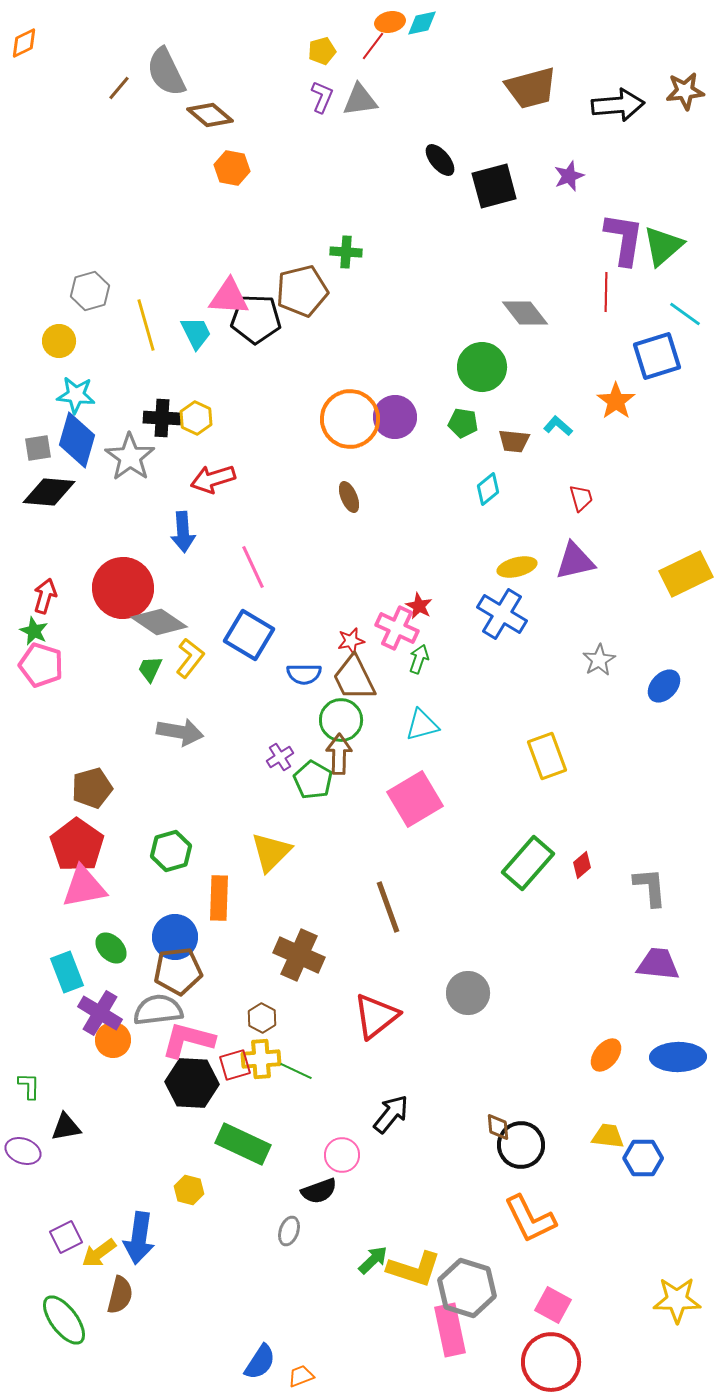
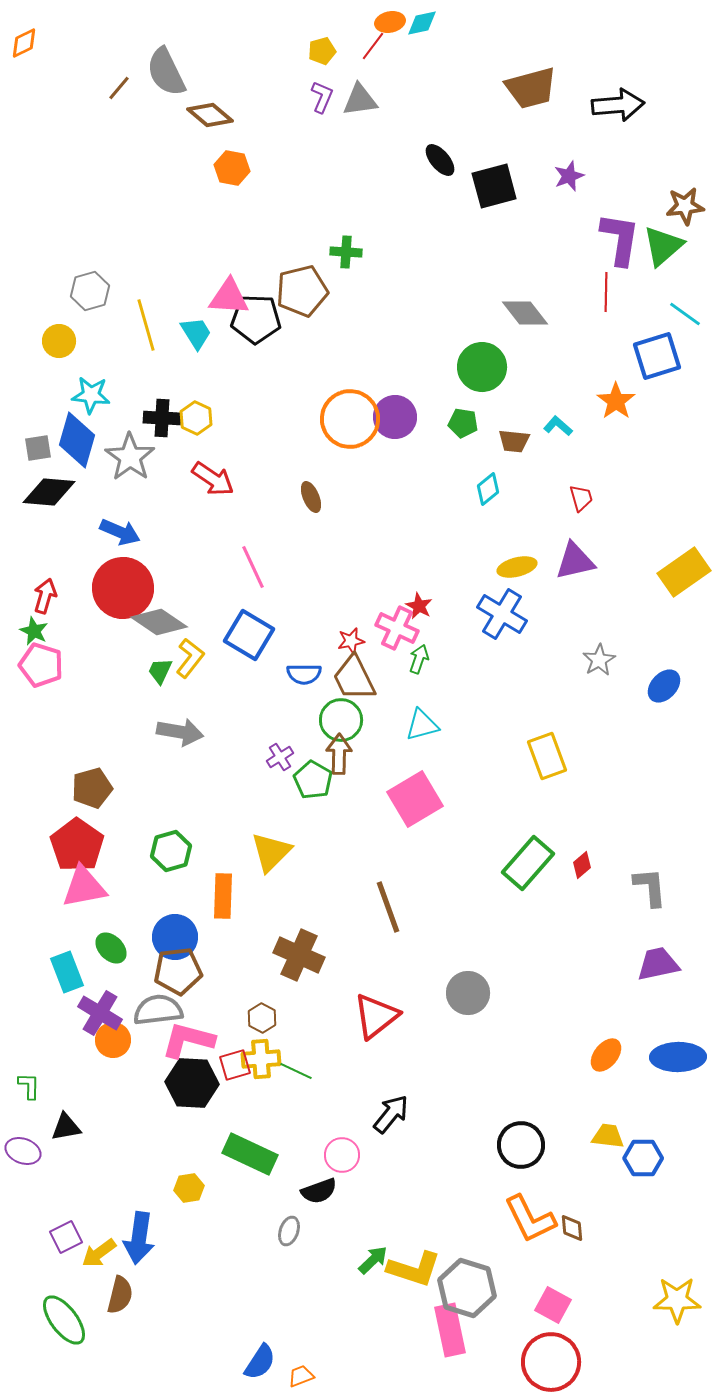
brown star at (685, 91): moved 115 px down
purple L-shape at (624, 239): moved 4 px left
cyan trapezoid at (196, 333): rotated 6 degrees counterclockwise
cyan star at (76, 395): moved 15 px right
red arrow at (213, 479): rotated 129 degrees counterclockwise
brown ellipse at (349, 497): moved 38 px left
blue arrow at (183, 532): moved 63 px left; rotated 63 degrees counterclockwise
yellow rectangle at (686, 574): moved 2 px left, 2 px up; rotated 9 degrees counterclockwise
green trapezoid at (150, 669): moved 10 px right, 2 px down
orange rectangle at (219, 898): moved 4 px right, 2 px up
purple trapezoid at (658, 964): rotated 18 degrees counterclockwise
brown diamond at (498, 1127): moved 74 px right, 101 px down
green rectangle at (243, 1144): moved 7 px right, 10 px down
yellow hexagon at (189, 1190): moved 2 px up; rotated 24 degrees counterclockwise
